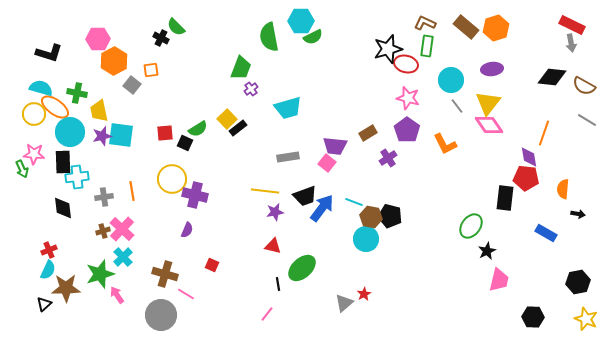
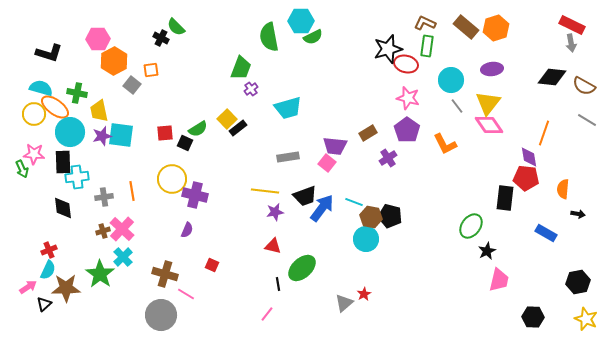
green star at (100, 274): rotated 20 degrees counterclockwise
pink arrow at (117, 295): moved 89 px left, 8 px up; rotated 90 degrees clockwise
